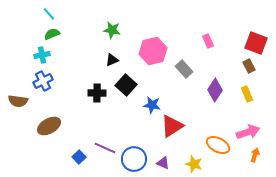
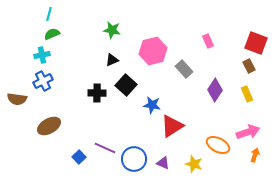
cyan line: rotated 56 degrees clockwise
brown semicircle: moved 1 px left, 2 px up
